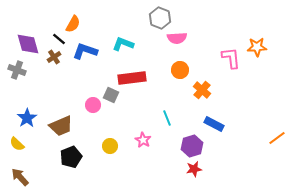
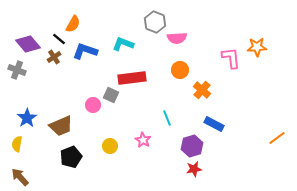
gray hexagon: moved 5 px left, 4 px down
purple diamond: rotated 25 degrees counterclockwise
yellow semicircle: rotated 56 degrees clockwise
